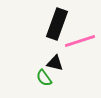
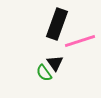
black triangle: rotated 42 degrees clockwise
green semicircle: moved 5 px up
